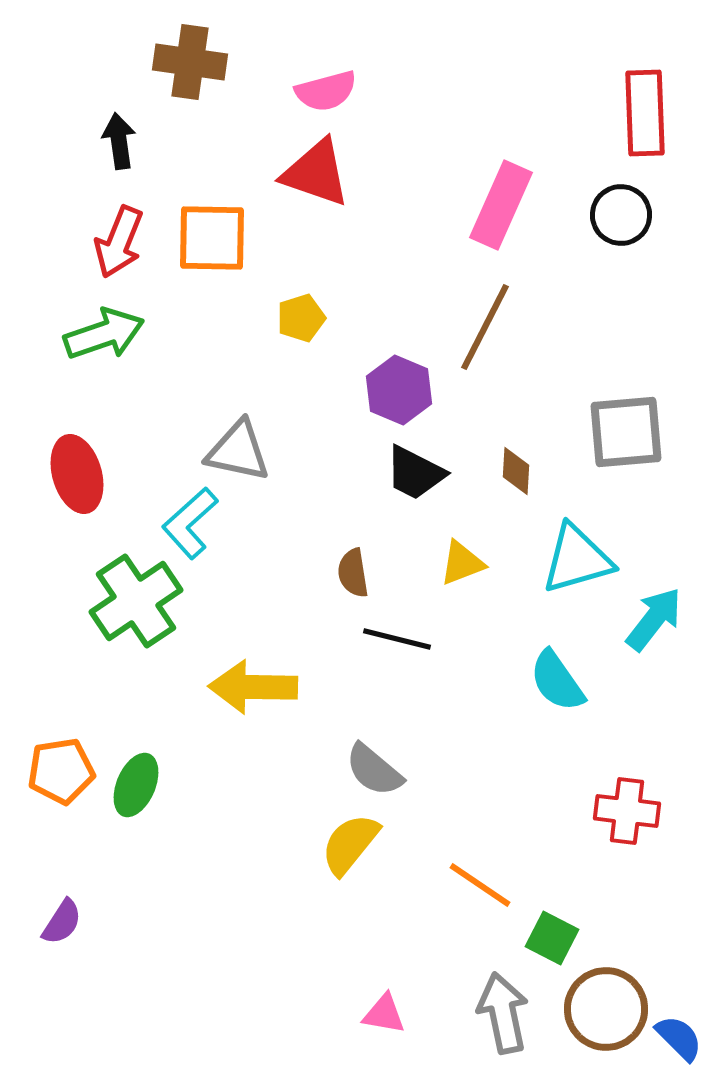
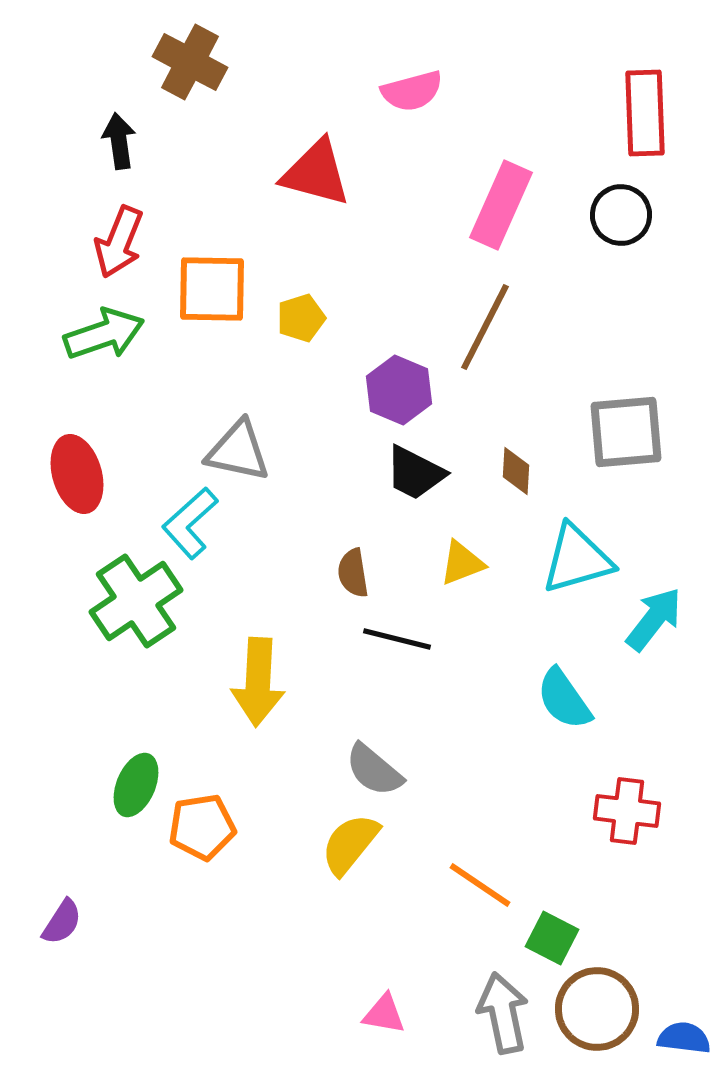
brown cross: rotated 20 degrees clockwise
pink semicircle: moved 86 px right
red triangle: rotated 4 degrees counterclockwise
orange square: moved 51 px down
cyan semicircle: moved 7 px right, 18 px down
yellow arrow: moved 5 px right, 5 px up; rotated 88 degrees counterclockwise
orange pentagon: moved 141 px right, 56 px down
brown circle: moved 9 px left
blue semicircle: moved 5 px right; rotated 38 degrees counterclockwise
